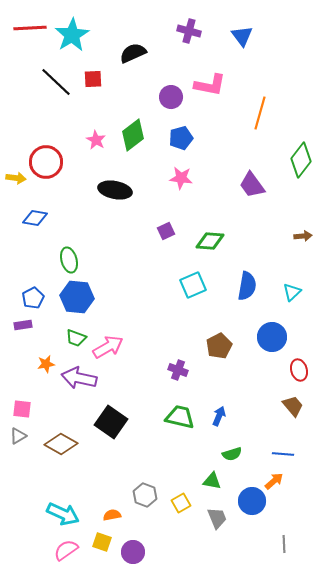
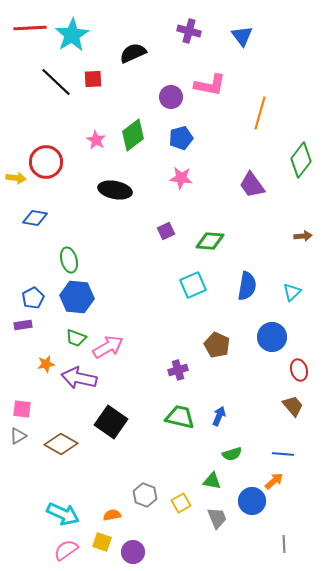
brown pentagon at (219, 346): moved 2 px left, 1 px up; rotated 20 degrees counterclockwise
purple cross at (178, 370): rotated 36 degrees counterclockwise
